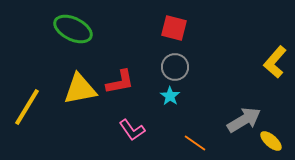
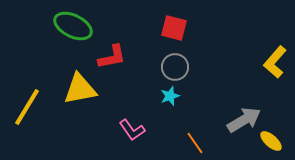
green ellipse: moved 3 px up
red L-shape: moved 8 px left, 25 px up
cyan star: rotated 18 degrees clockwise
orange line: rotated 20 degrees clockwise
